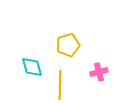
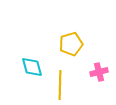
yellow pentagon: moved 3 px right, 1 px up
